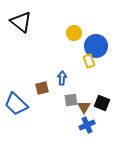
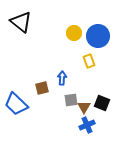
blue circle: moved 2 px right, 10 px up
